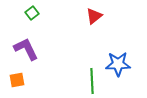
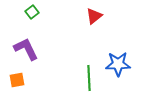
green square: moved 1 px up
green line: moved 3 px left, 3 px up
